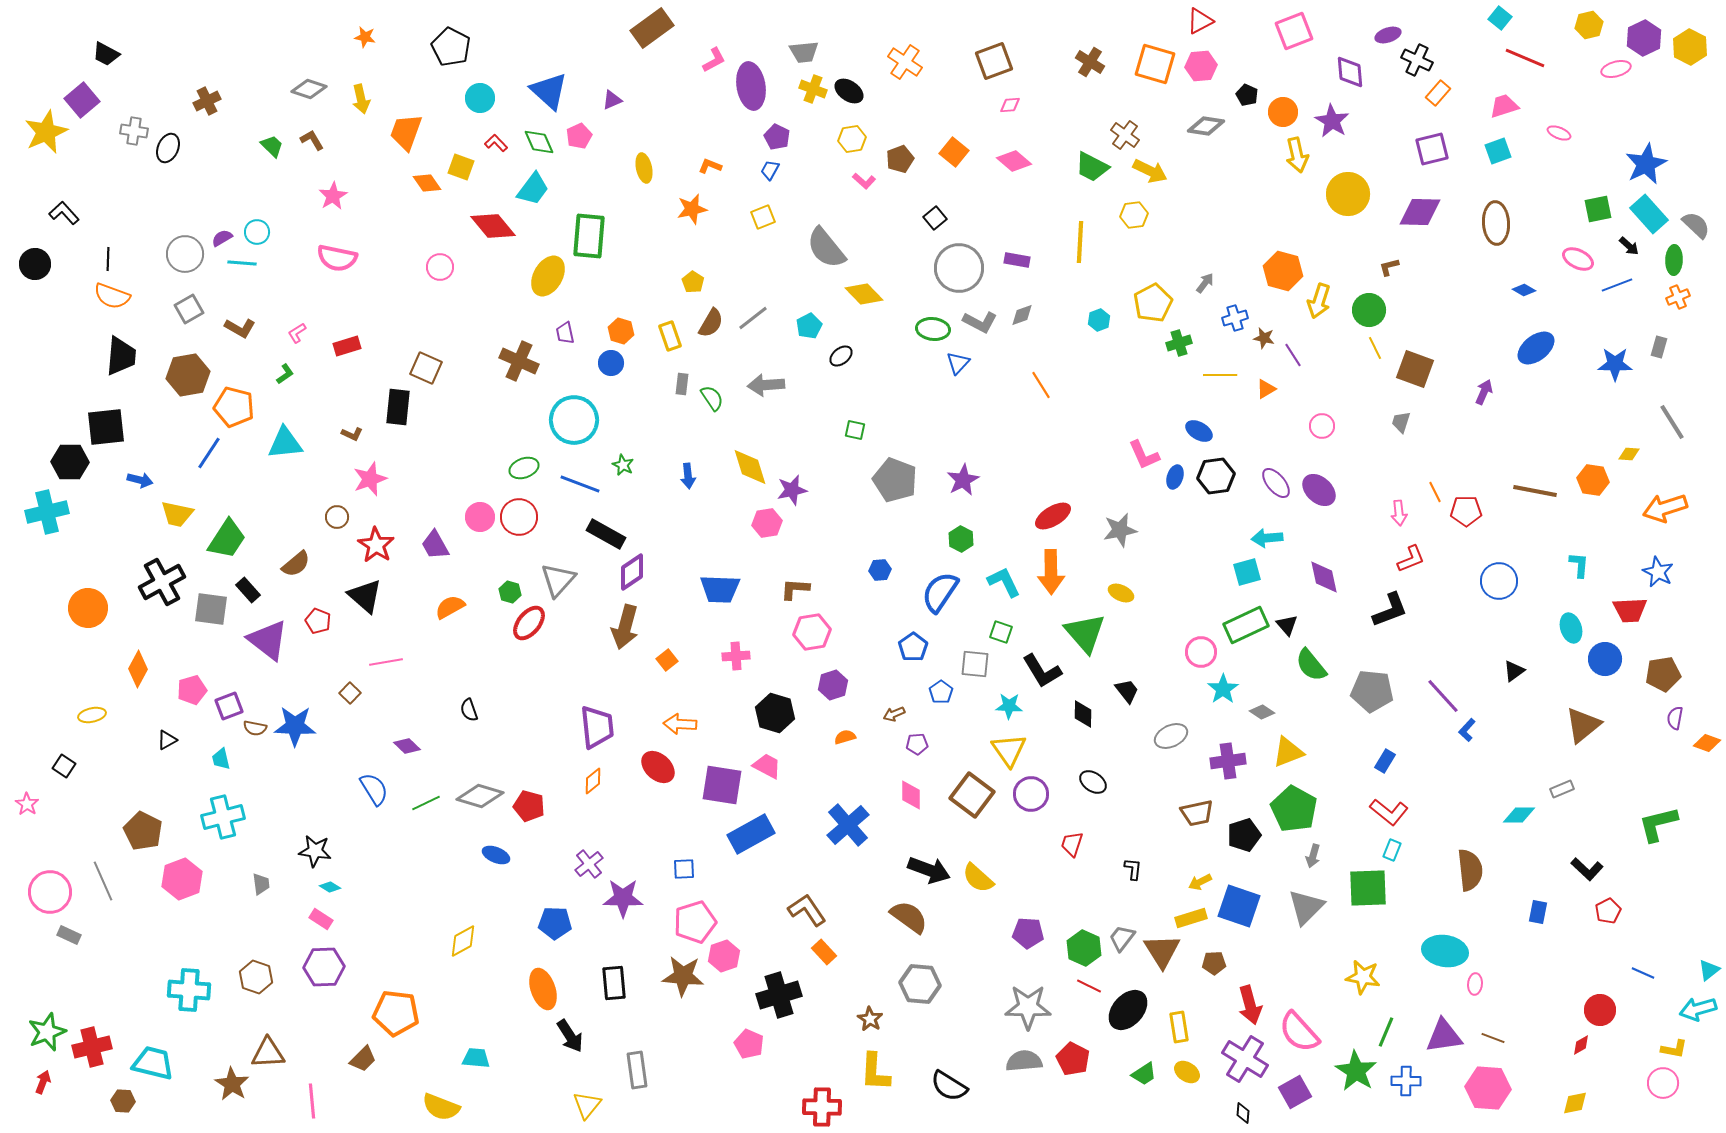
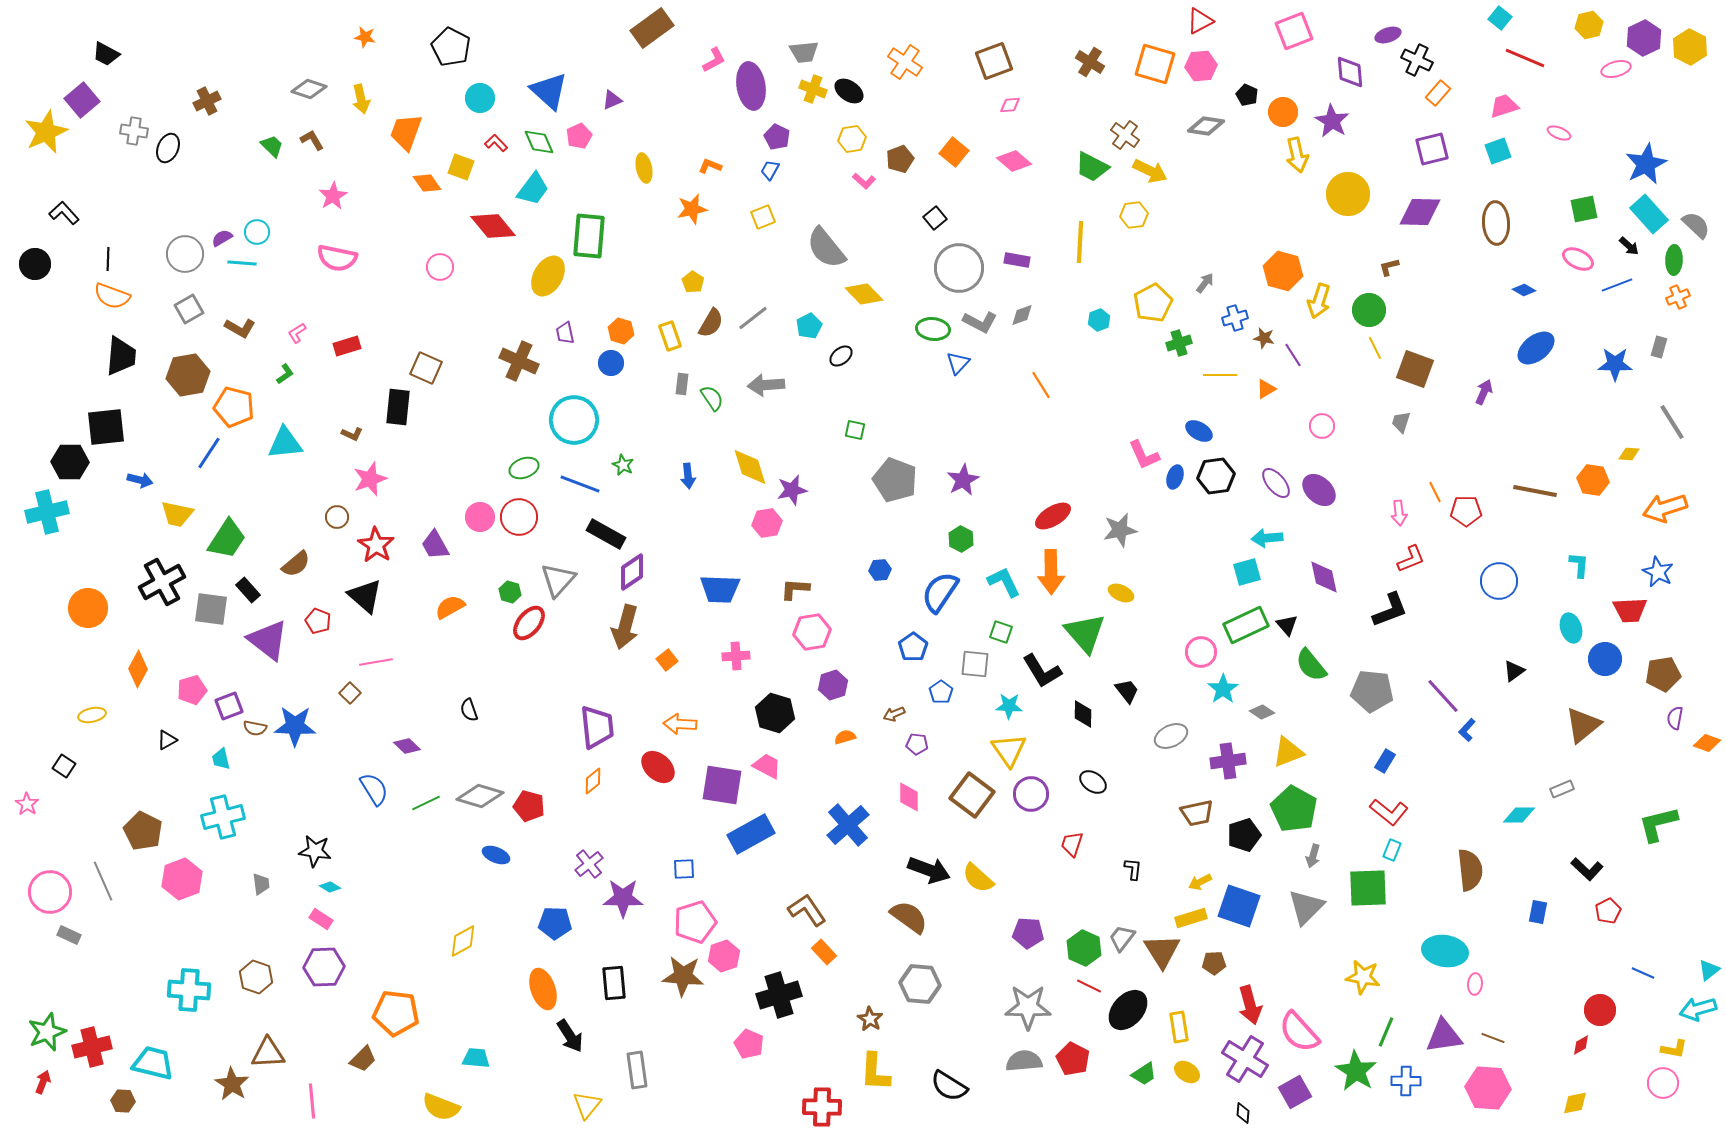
green square at (1598, 209): moved 14 px left
pink line at (386, 662): moved 10 px left
purple pentagon at (917, 744): rotated 10 degrees clockwise
pink diamond at (911, 795): moved 2 px left, 2 px down
